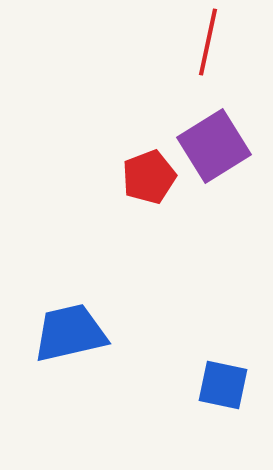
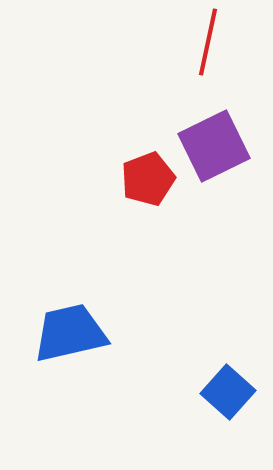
purple square: rotated 6 degrees clockwise
red pentagon: moved 1 px left, 2 px down
blue square: moved 5 px right, 7 px down; rotated 30 degrees clockwise
